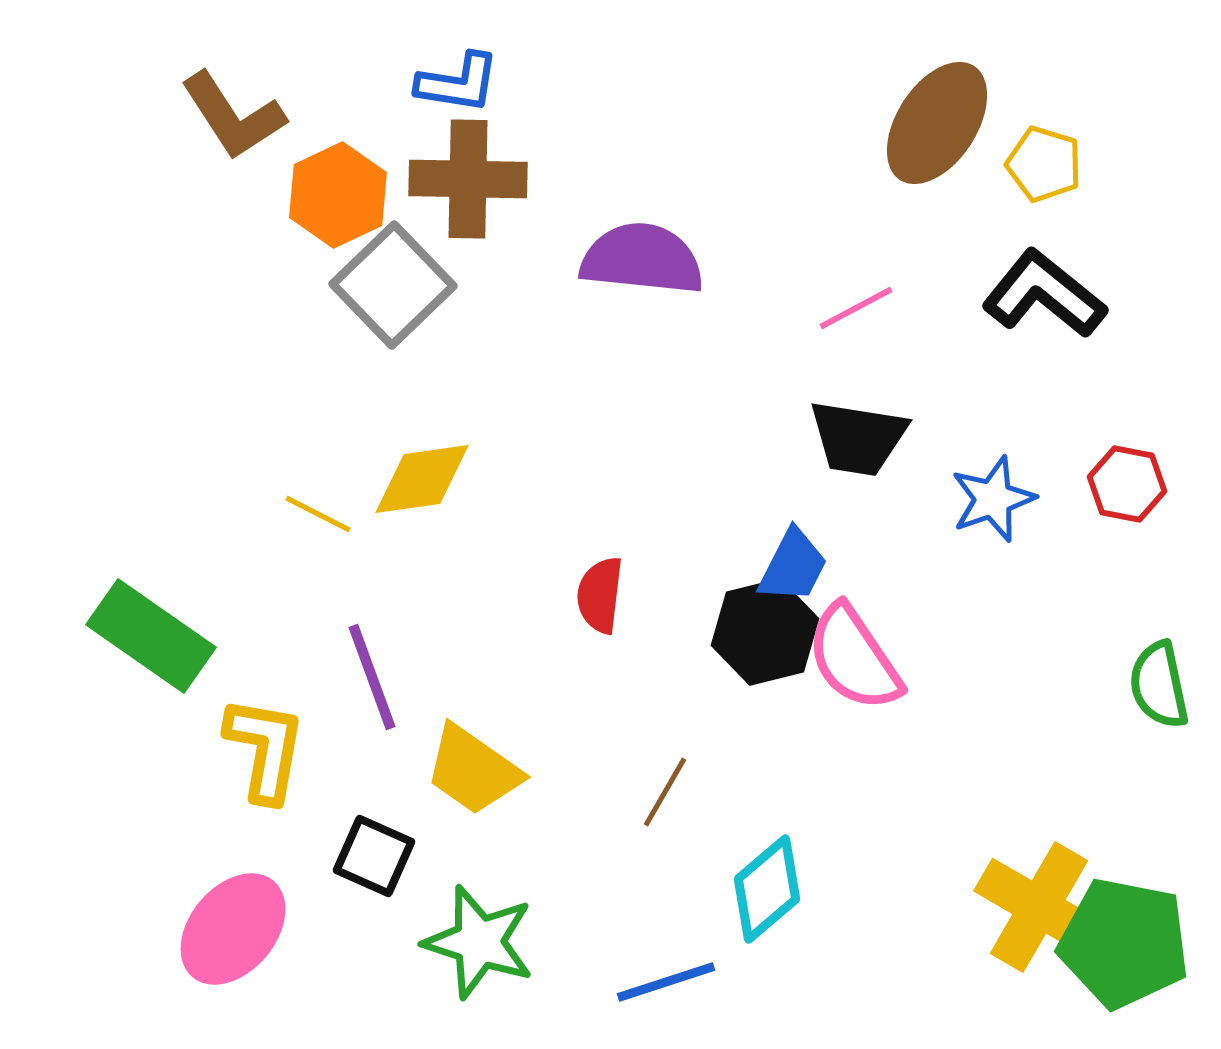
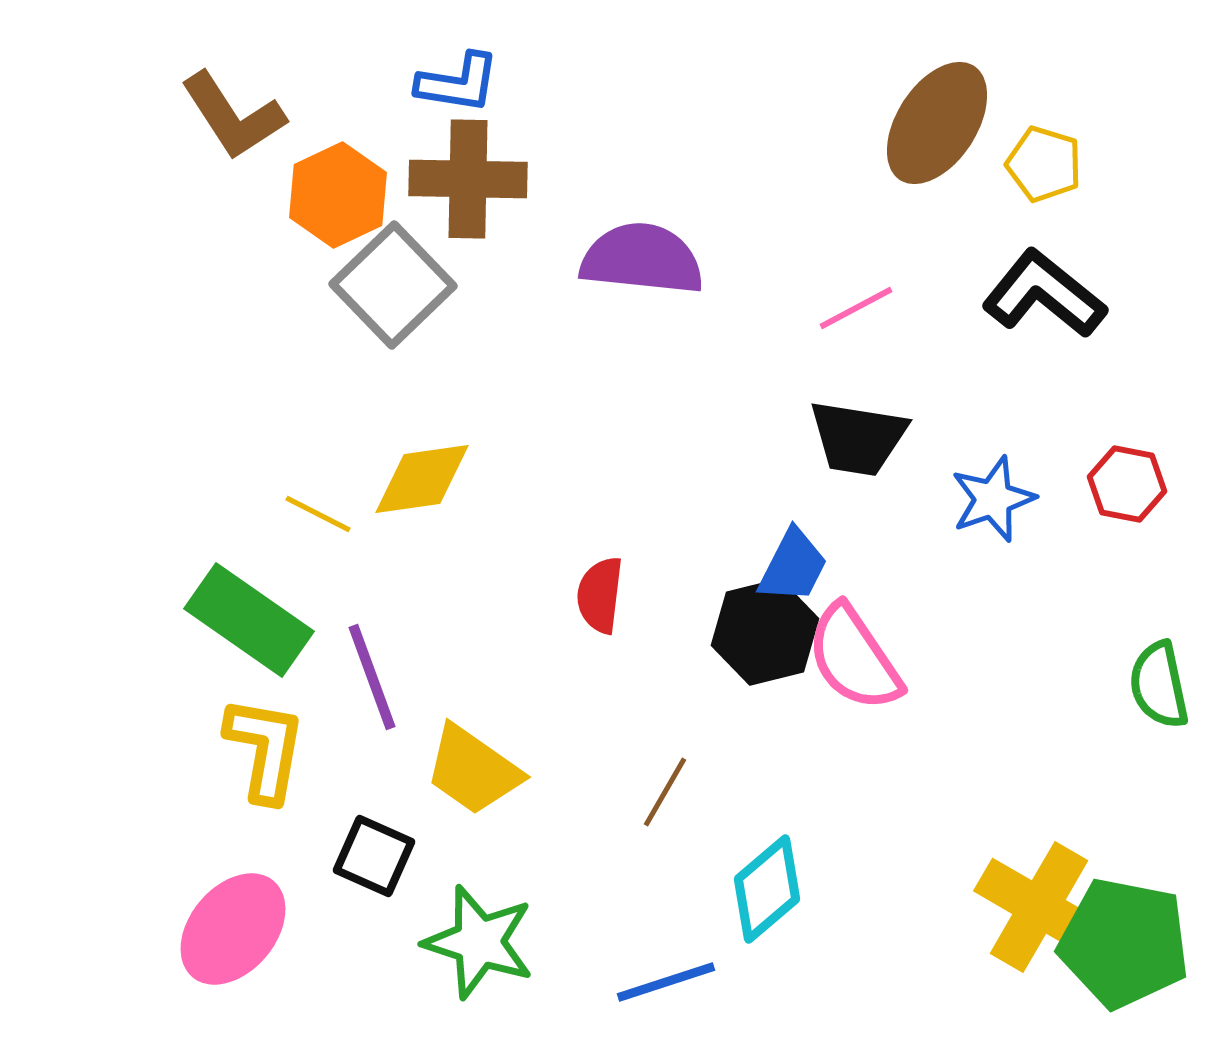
green rectangle: moved 98 px right, 16 px up
